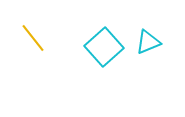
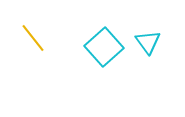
cyan triangle: rotated 44 degrees counterclockwise
